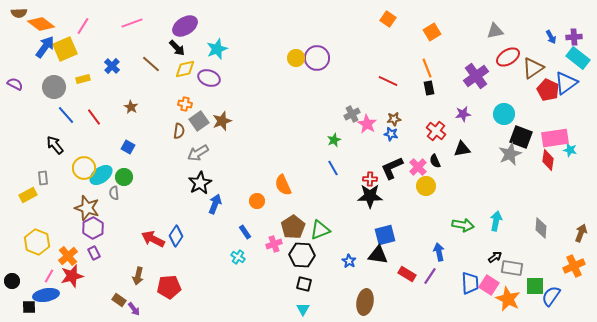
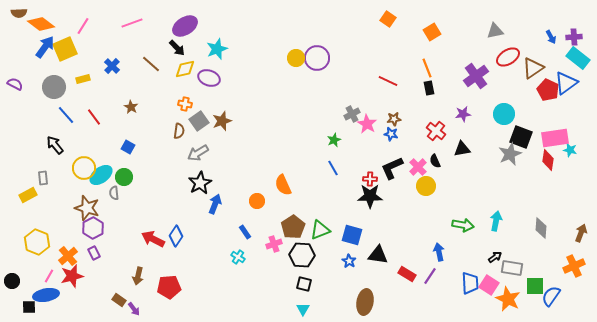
blue square at (385, 235): moved 33 px left; rotated 30 degrees clockwise
